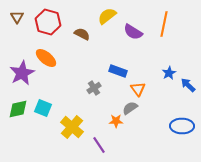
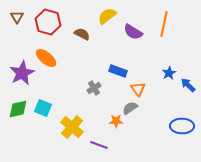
purple line: rotated 36 degrees counterclockwise
